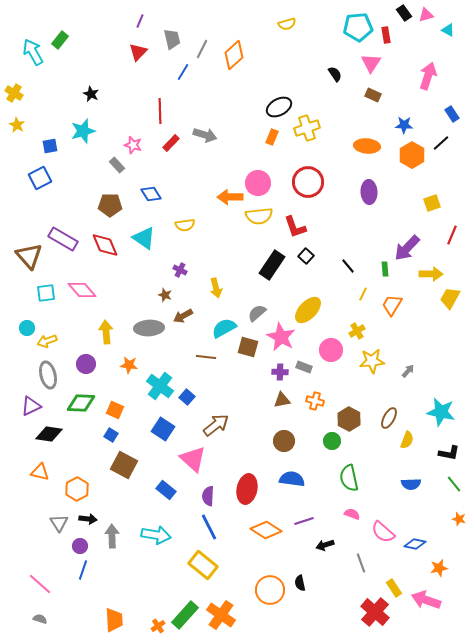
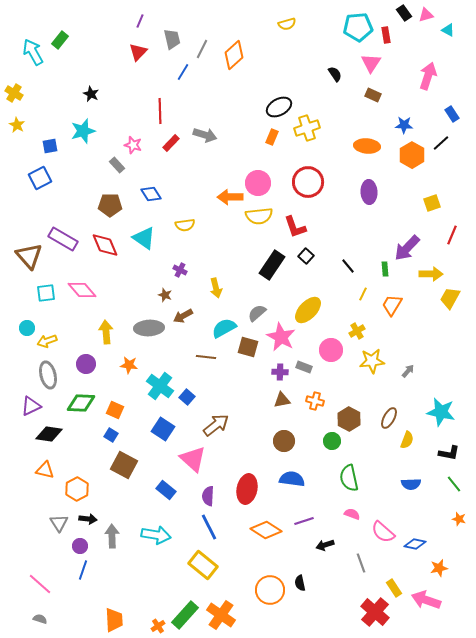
orange triangle at (40, 472): moved 5 px right, 2 px up
